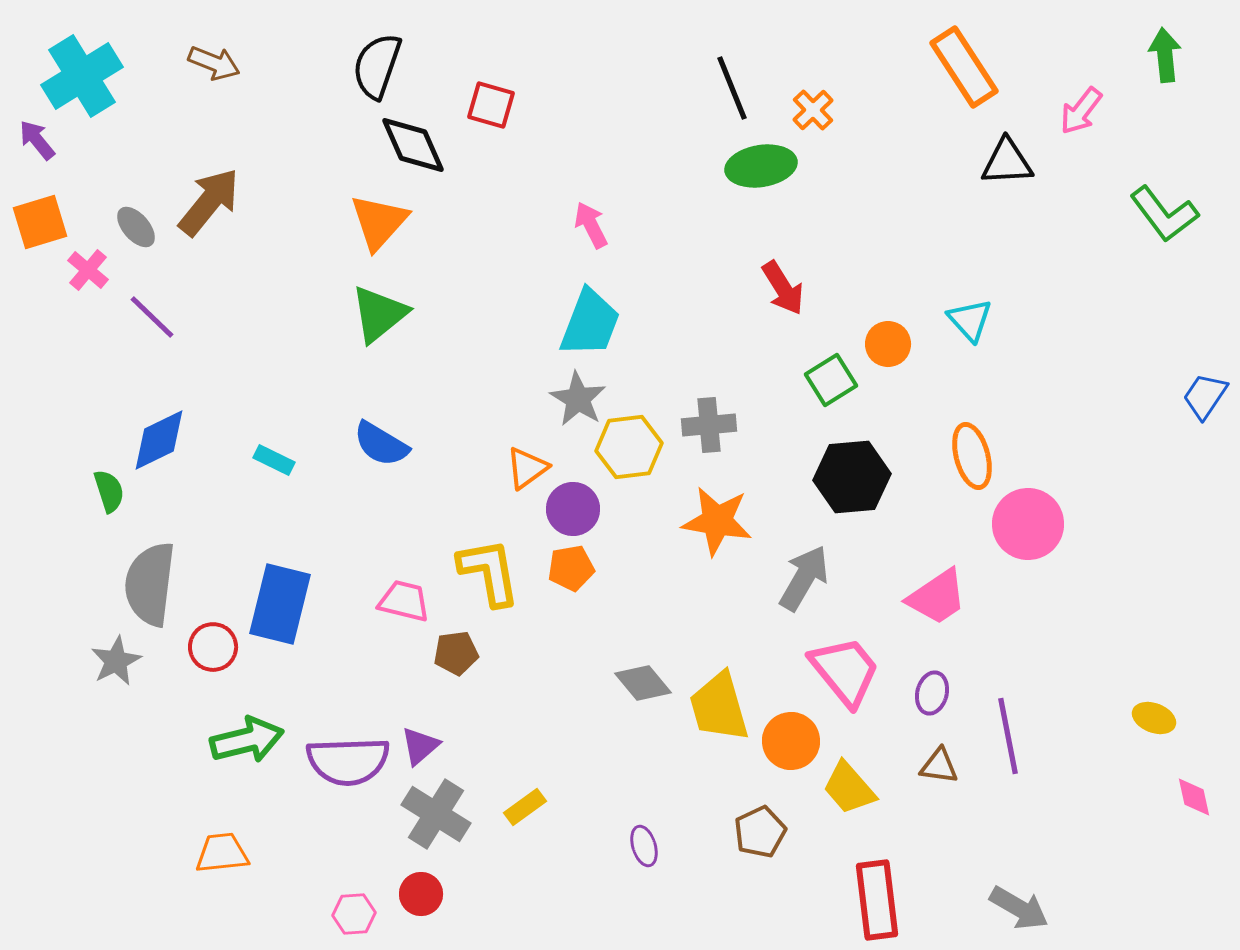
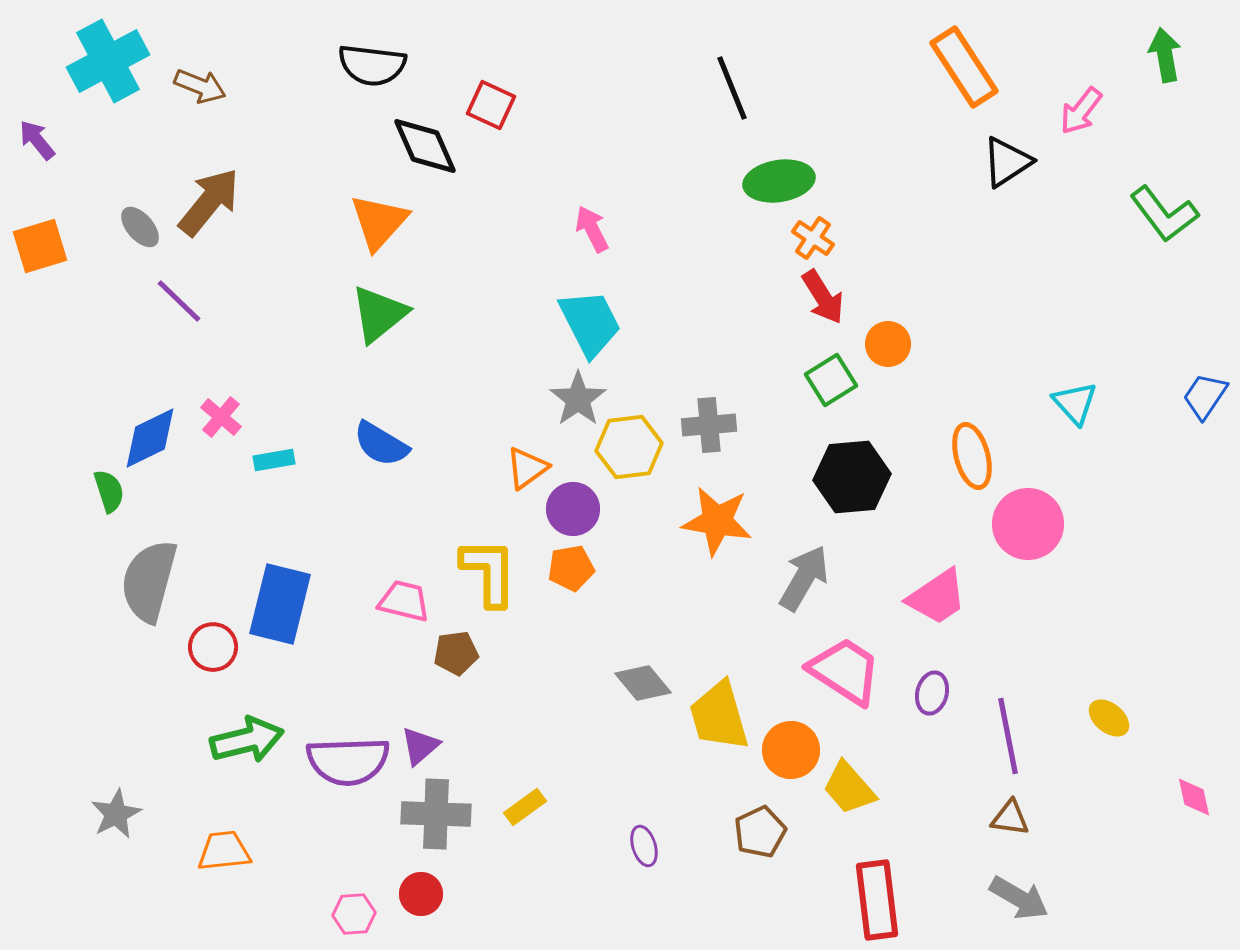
green arrow at (1165, 55): rotated 4 degrees counterclockwise
brown arrow at (214, 63): moved 14 px left, 23 px down
black semicircle at (377, 66): moved 5 px left, 1 px up; rotated 102 degrees counterclockwise
cyan cross at (82, 76): moved 26 px right, 15 px up; rotated 4 degrees clockwise
red square at (491, 105): rotated 9 degrees clockwise
orange cross at (813, 110): moved 128 px down; rotated 12 degrees counterclockwise
black diamond at (413, 145): moved 12 px right, 1 px down
black triangle at (1007, 162): rotated 30 degrees counterclockwise
green ellipse at (761, 166): moved 18 px right, 15 px down
orange square at (40, 222): moved 24 px down
pink arrow at (591, 225): moved 1 px right, 4 px down
gray ellipse at (136, 227): moved 4 px right
pink cross at (88, 270): moved 133 px right, 147 px down
red arrow at (783, 288): moved 40 px right, 9 px down
purple line at (152, 317): moved 27 px right, 16 px up
cyan triangle at (970, 320): moved 105 px right, 83 px down
cyan trapezoid at (590, 323): rotated 48 degrees counterclockwise
gray star at (578, 399): rotated 6 degrees clockwise
blue diamond at (159, 440): moved 9 px left, 2 px up
cyan rectangle at (274, 460): rotated 36 degrees counterclockwise
yellow L-shape at (489, 572): rotated 10 degrees clockwise
gray semicircle at (150, 584): moved 1 px left, 3 px up; rotated 8 degrees clockwise
gray star at (116, 661): moved 153 px down
pink trapezoid at (845, 671): rotated 18 degrees counterclockwise
yellow trapezoid at (719, 707): moved 9 px down
yellow ellipse at (1154, 718): moved 45 px left; rotated 18 degrees clockwise
orange circle at (791, 741): moved 9 px down
brown triangle at (939, 766): moved 71 px right, 52 px down
gray cross at (436, 814): rotated 30 degrees counterclockwise
orange trapezoid at (222, 853): moved 2 px right, 2 px up
gray arrow at (1019, 908): moved 10 px up
